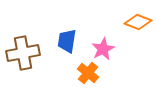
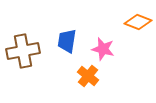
pink star: rotated 30 degrees counterclockwise
brown cross: moved 2 px up
orange cross: moved 3 px down
